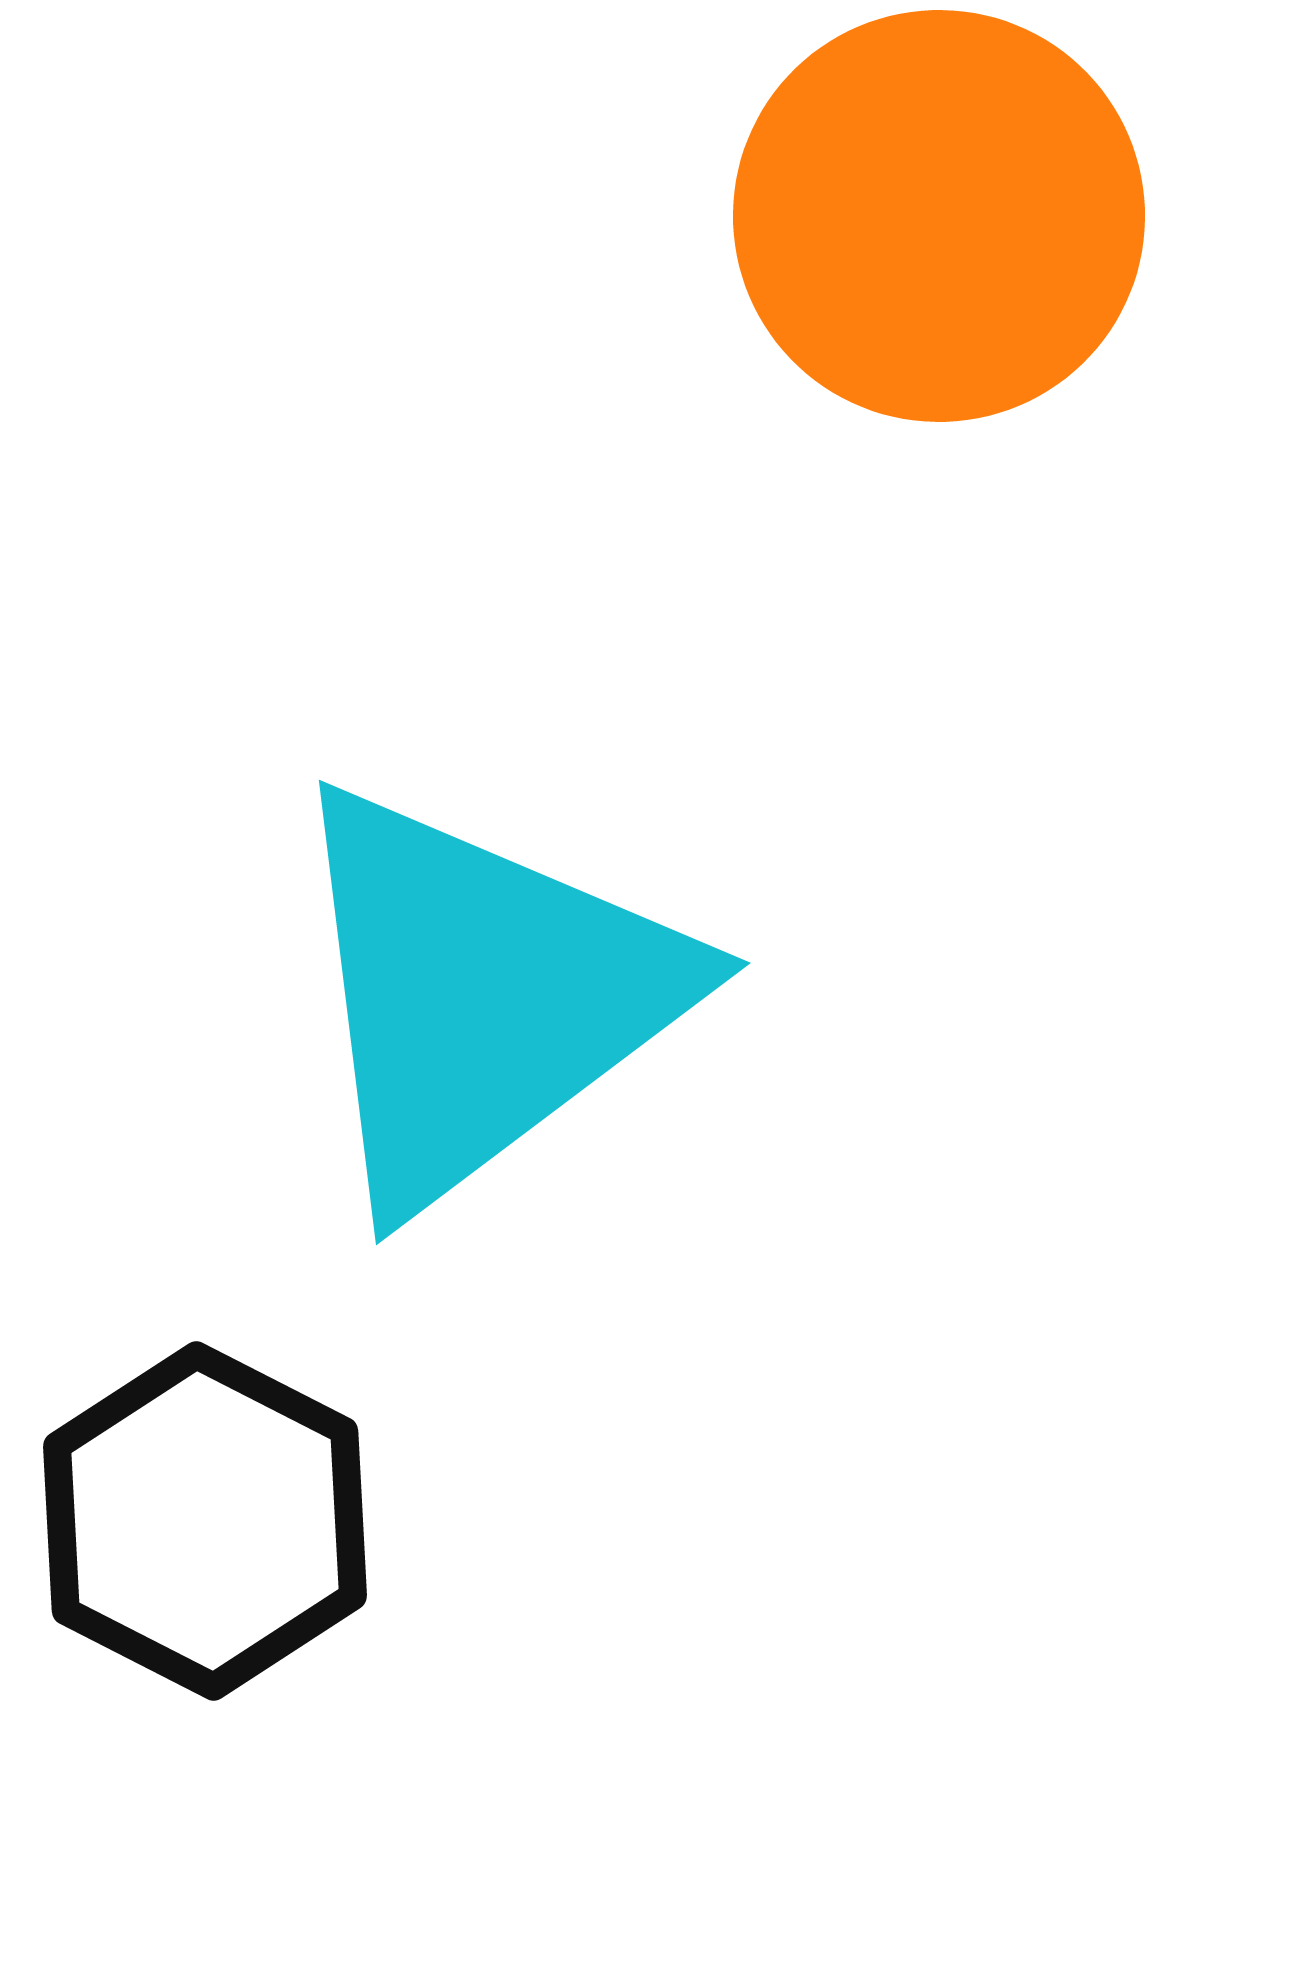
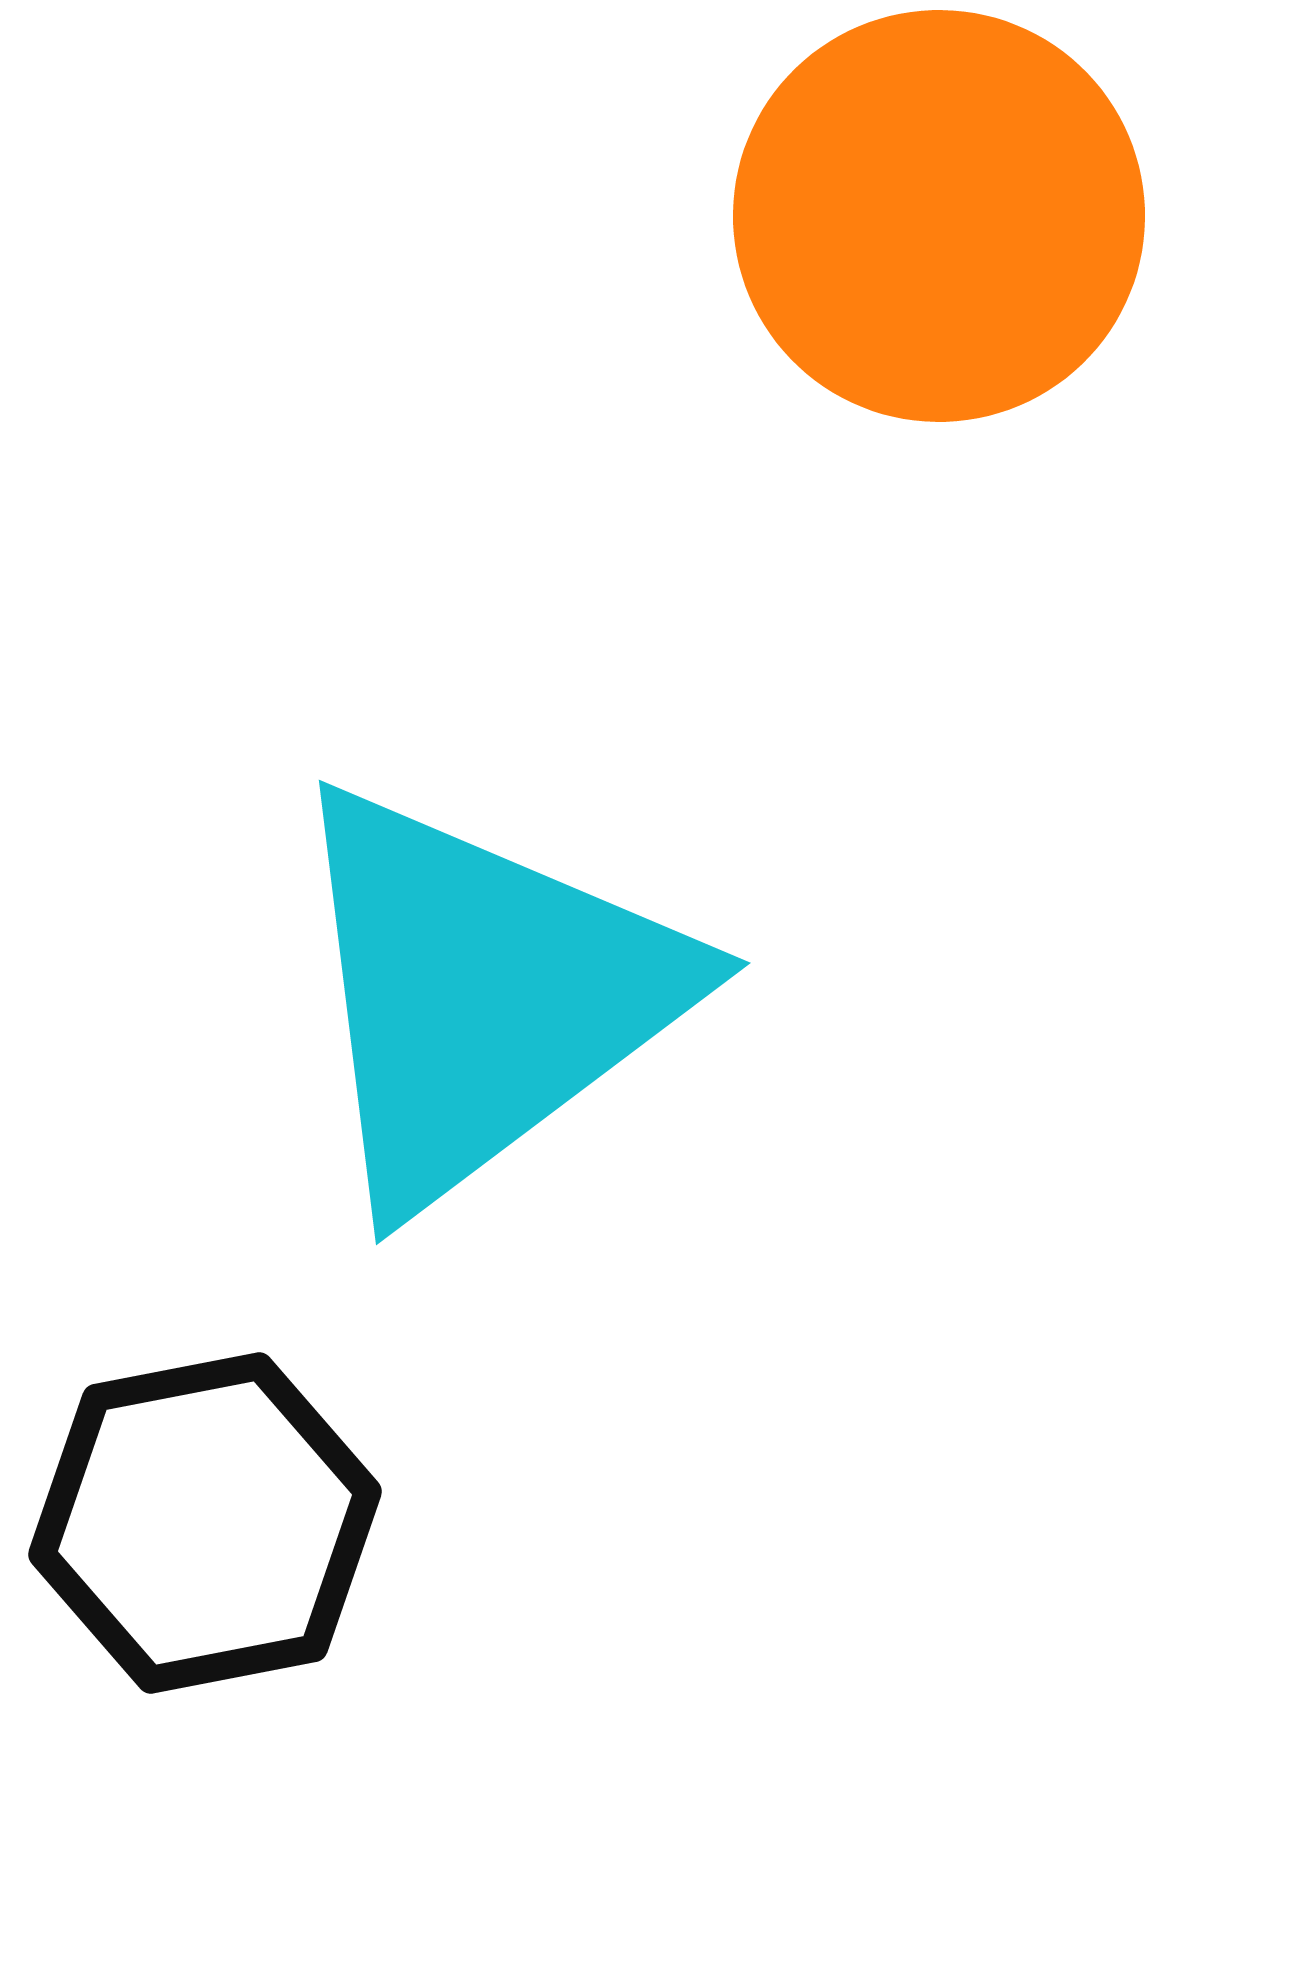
black hexagon: moved 2 px down; rotated 22 degrees clockwise
